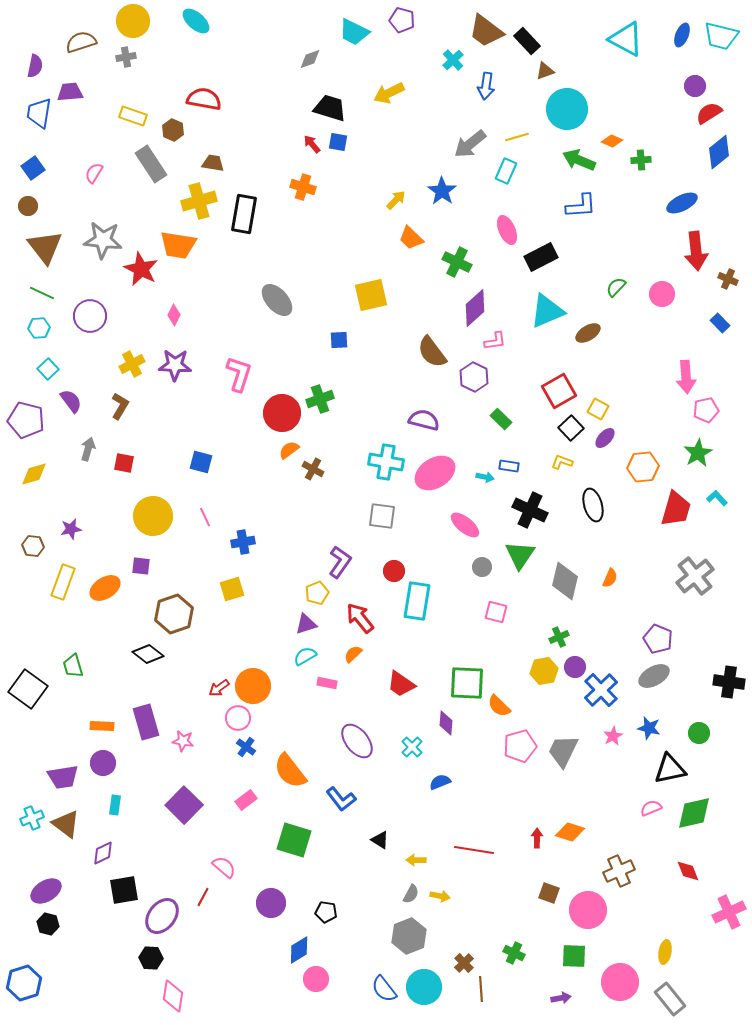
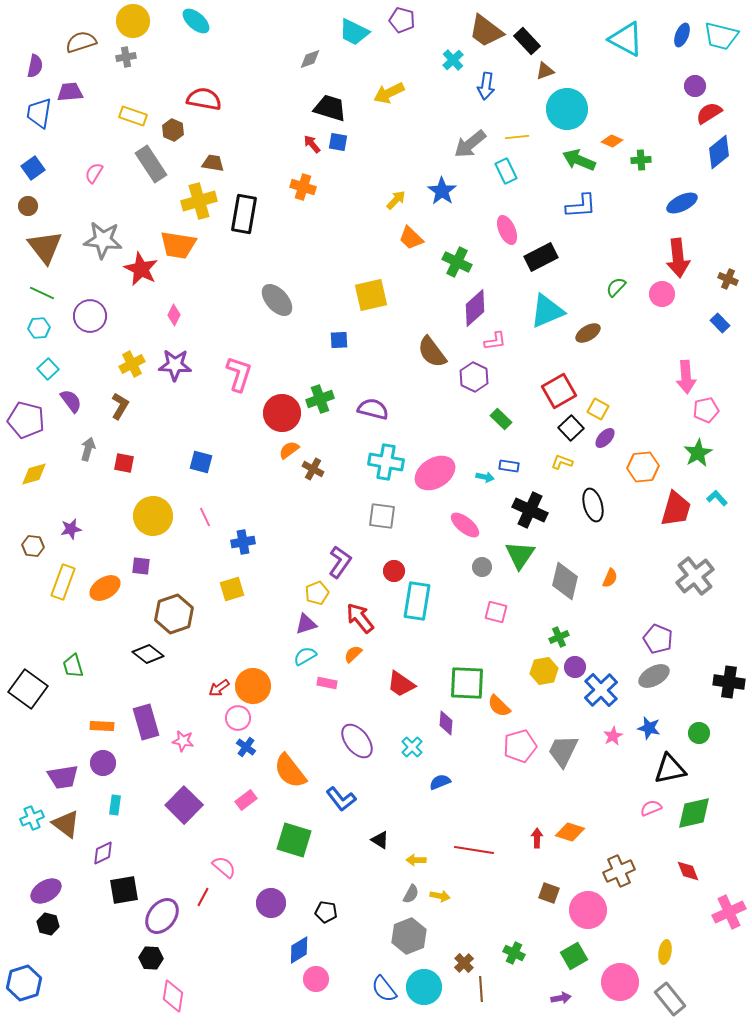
yellow line at (517, 137): rotated 10 degrees clockwise
cyan rectangle at (506, 171): rotated 50 degrees counterclockwise
red arrow at (696, 251): moved 18 px left, 7 px down
purple semicircle at (424, 420): moved 51 px left, 11 px up
green square at (574, 956): rotated 32 degrees counterclockwise
